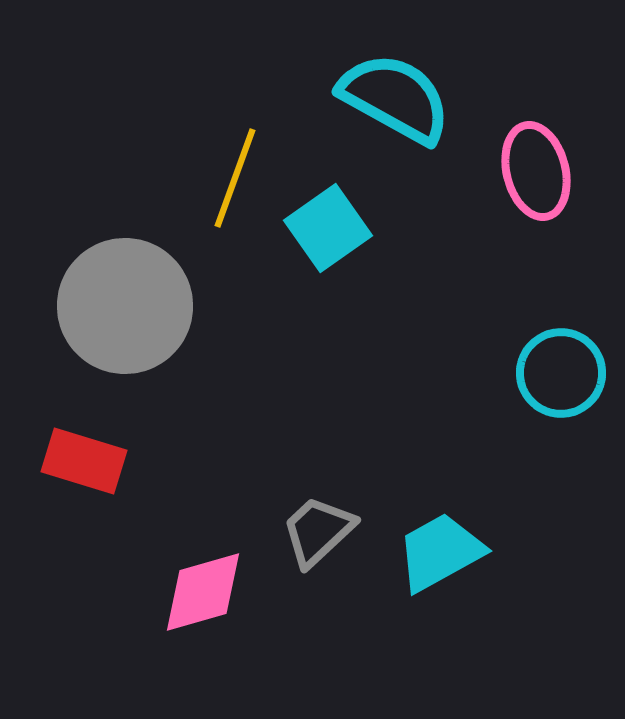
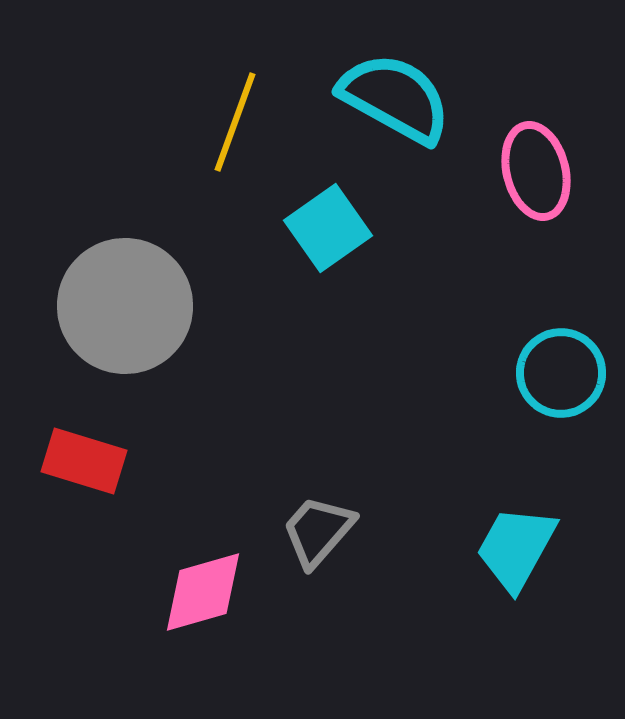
yellow line: moved 56 px up
gray trapezoid: rotated 6 degrees counterclockwise
cyan trapezoid: moved 76 px right, 4 px up; rotated 32 degrees counterclockwise
